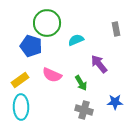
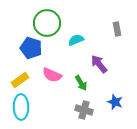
gray rectangle: moved 1 px right
blue pentagon: moved 2 px down
blue star: rotated 21 degrees clockwise
